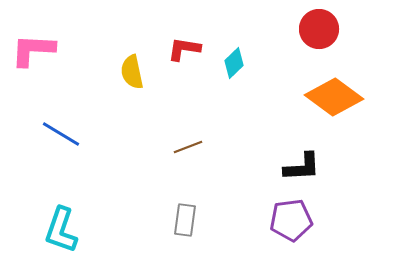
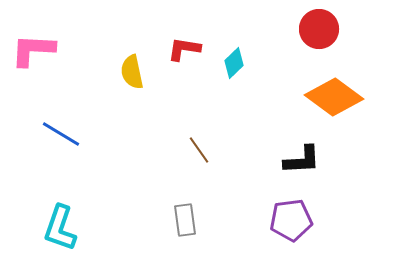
brown line: moved 11 px right, 3 px down; rotated 76 degrees clockwise
black L-shape: moved 7 px up
gray rectangle: rotated 16 degrees counterclockwise
cyan L-shape: moved 1 px left, 2 px up
